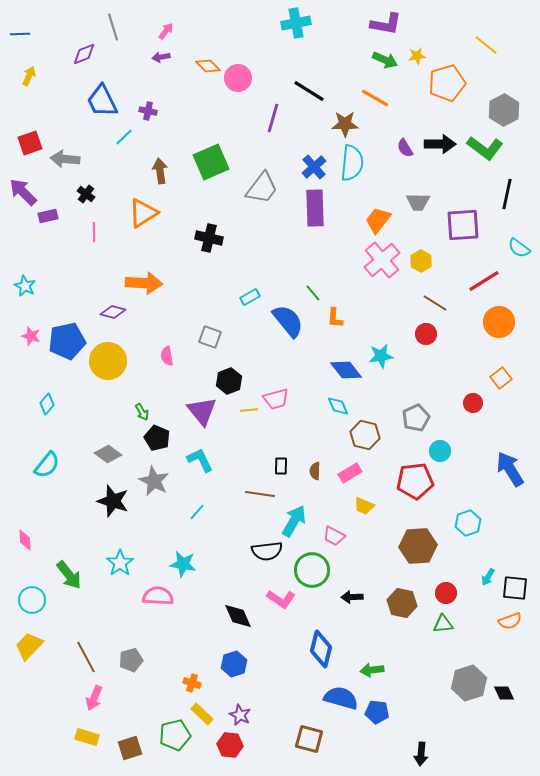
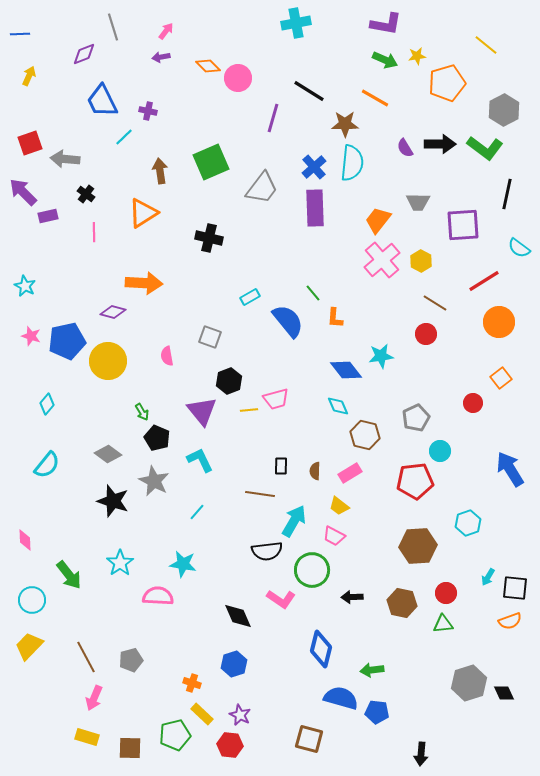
yellow trapezoid at (364, 506): moved 25 px left; rotated 15 degrees clockwise
brown square at (130, 748): rotated 20 degrees clockwise
